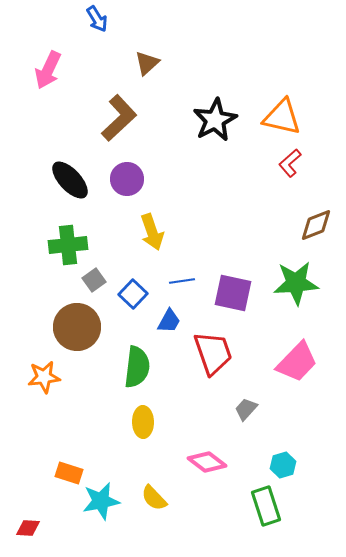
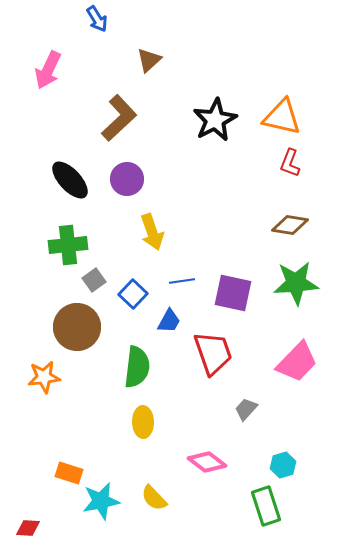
brown triangle: moved 2 px right, 3 px up
red L-shape: rotated 28 degrees counterclockwise
brown diamond: moved 26 px left; rotated 30 degrees clockwise
